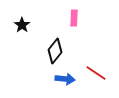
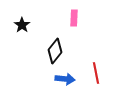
red line: rotated 45 degrees clockwise
